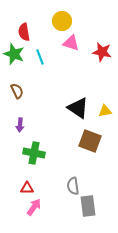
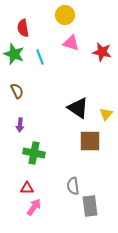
yellow circle: moved 3 px right, 6 px up
red semicircle: moved 1 px left, 4 px up
yellow triangle: moved 1 px right, 3 px down; rotated 40 degrees counterclockwise
brown square: rotated 20 degrees counterclockwise
gray rectangle: moved 2 px right
